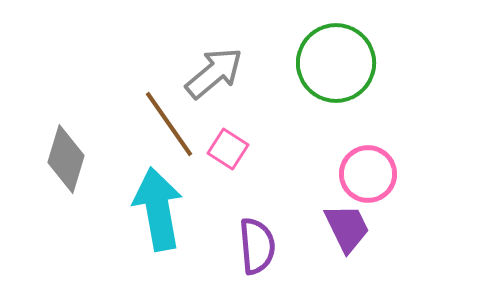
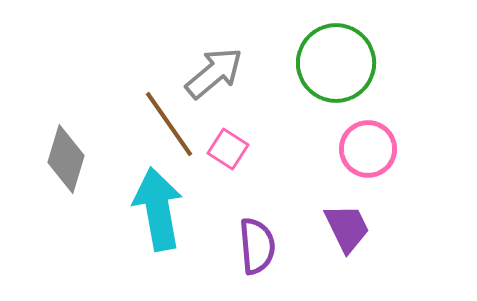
pink circle: moved 25 px up
